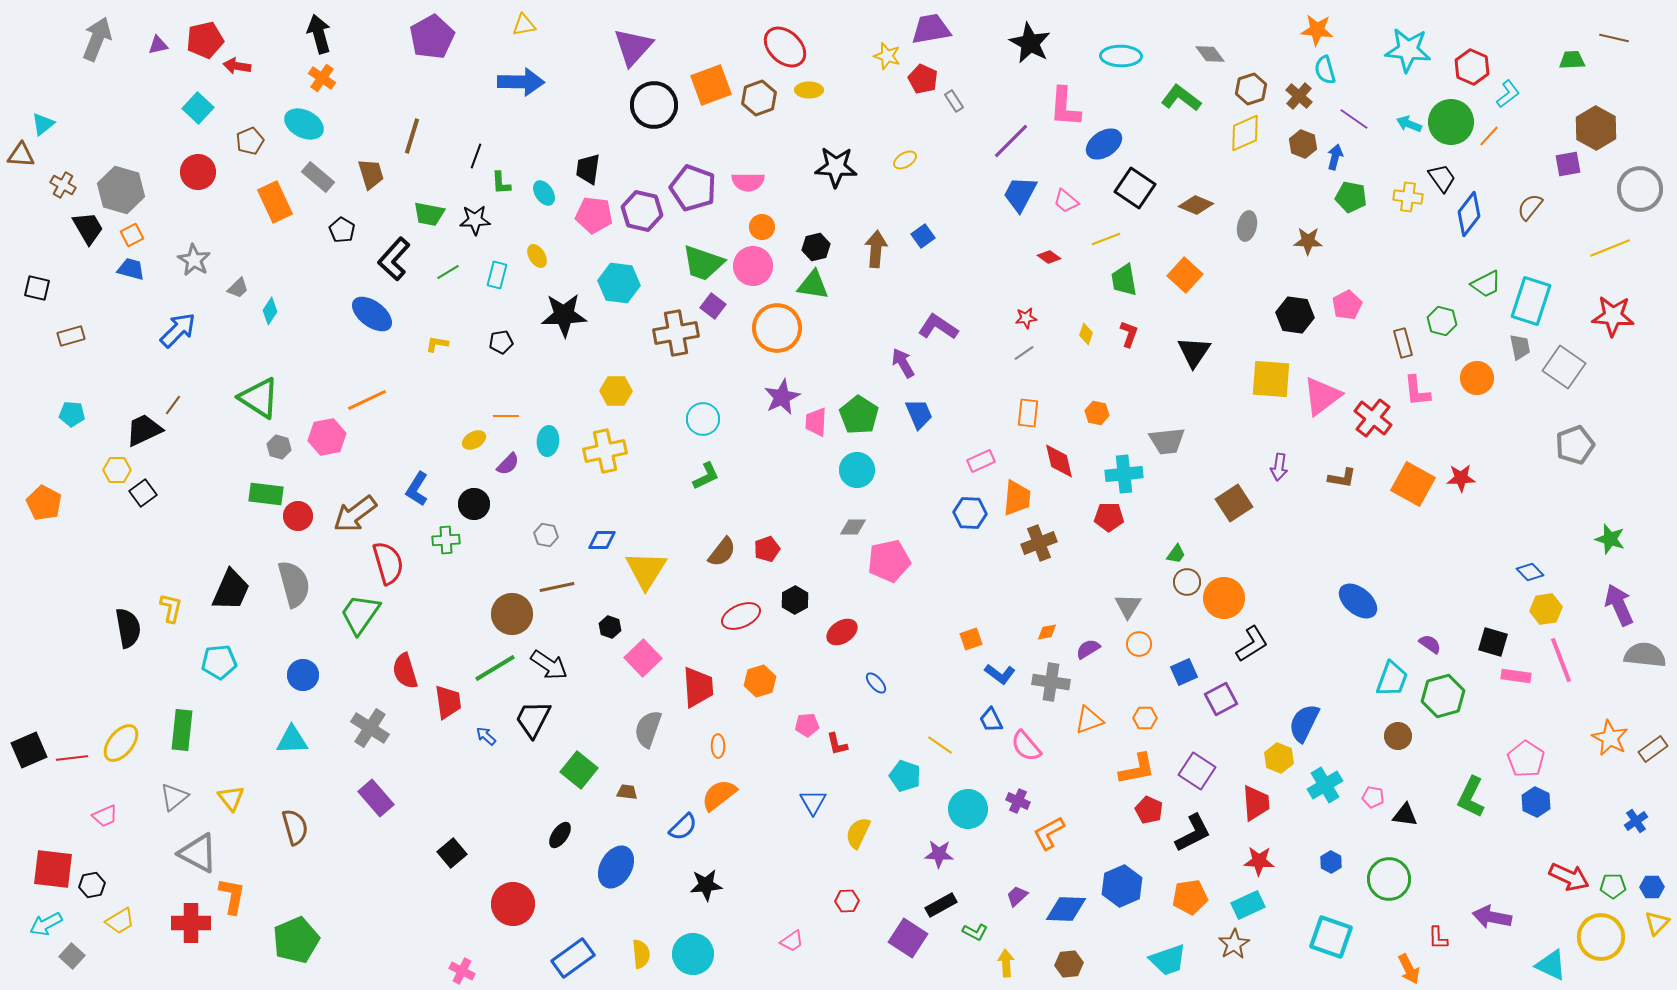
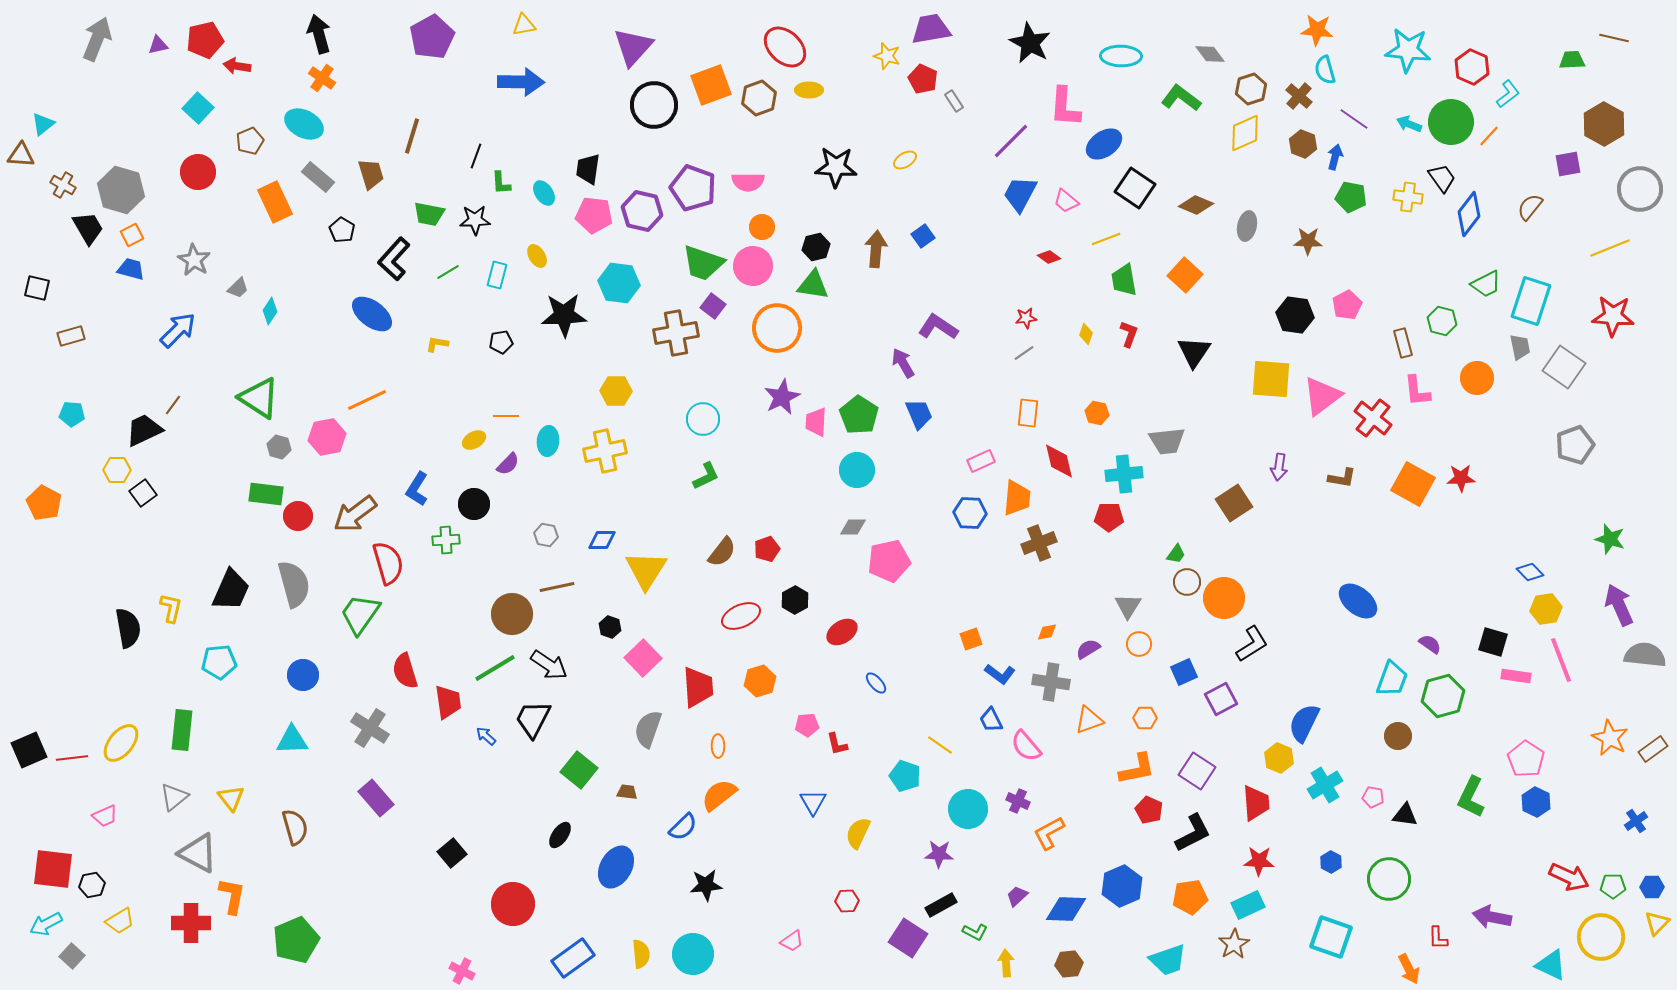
brown hexagon at (1596, 128): moved 8 px right, 4 px up
